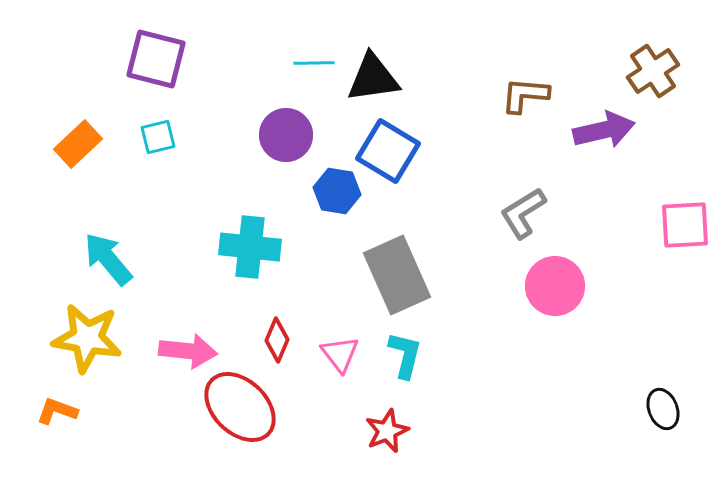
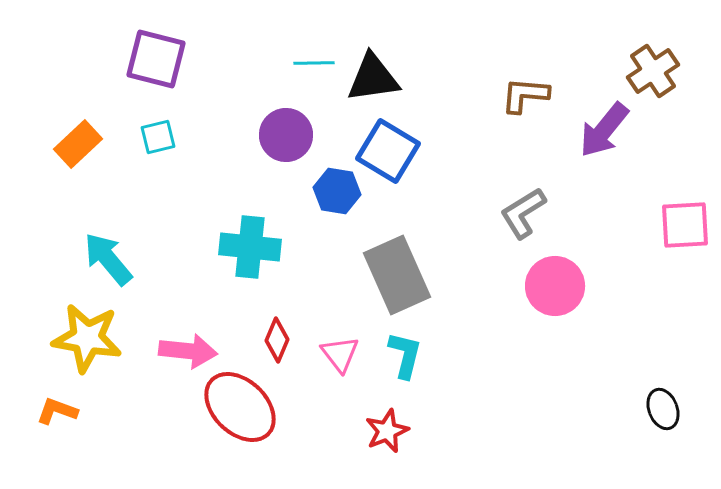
purple arrow: rotated 142 degrees clockwise
